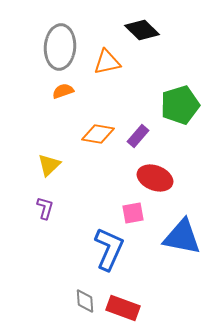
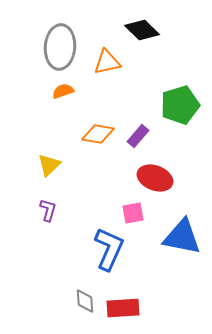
purple L-shape: moved 3 px right, 2 px down
red rectangle: rotated 24 degrees counterclockwise
